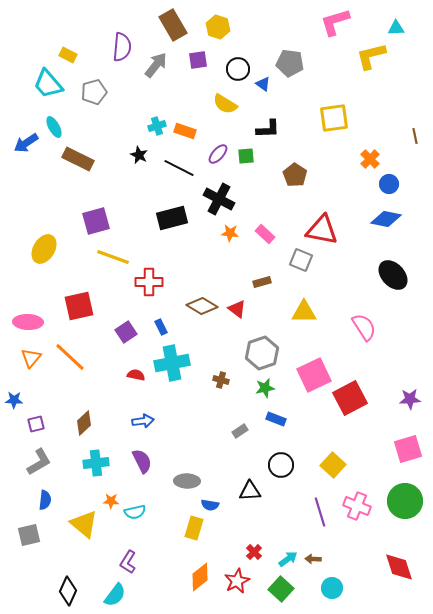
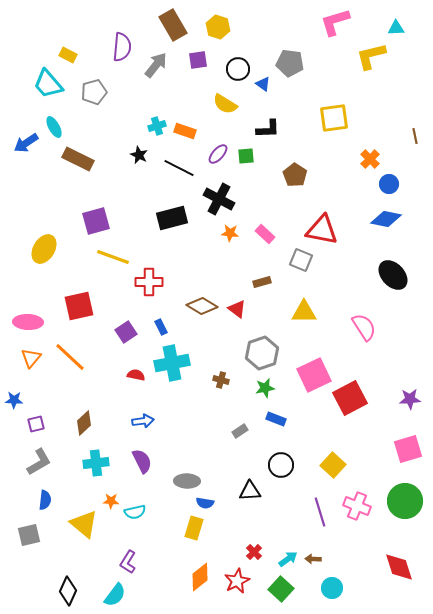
blue semicircle at (210, 505): moved 5 px left, 2 px up
